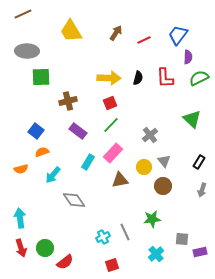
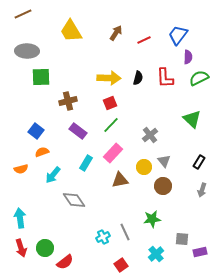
cyan rectangle at (88, 162): moved 2 px left, 1 px down
red square at (112, 265): moved 9 px right; rotated 16 degrees counterclockwise
